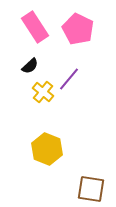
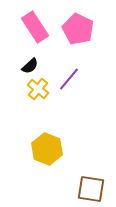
yellow cross: moved 5 px left, 3 px up
